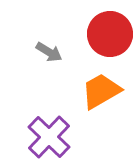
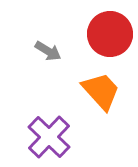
gray arrow: moved 1 px left, 1 px up
orange trapezoid: rotated 78 degrees clockwise
